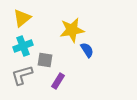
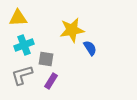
yellow triangle: moved 4 px left; rotated 36 degrees clockwise
cyan cross: moved 1 px right, 1 px up
blue semicircle: moved 3 px right, 2 px up
gray square: moved 1 px right, 1 px up
purple rectangle: moved 7 px left
